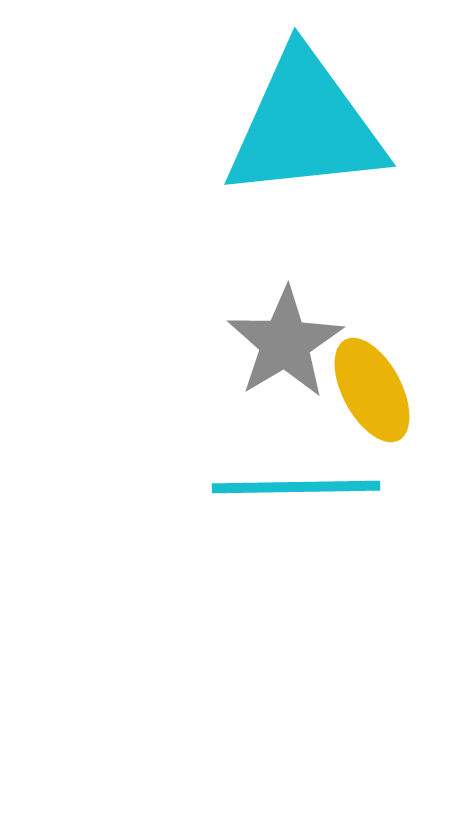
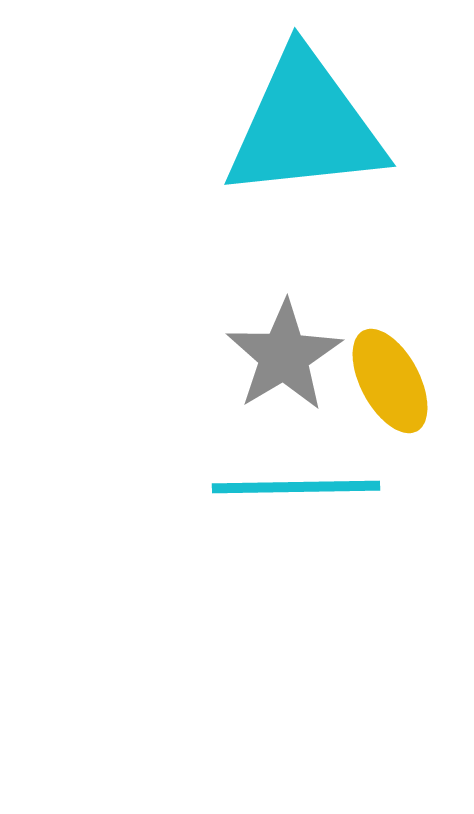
gray star: moved 1 px left, 13 px down
yellow ellipse: moved 18 px right, 9 px up
